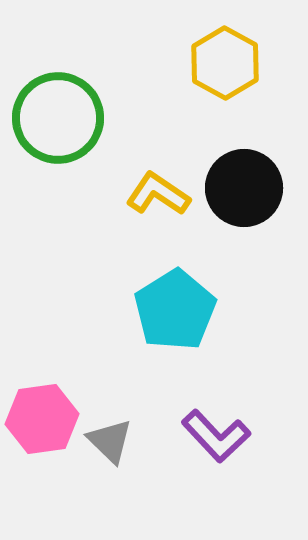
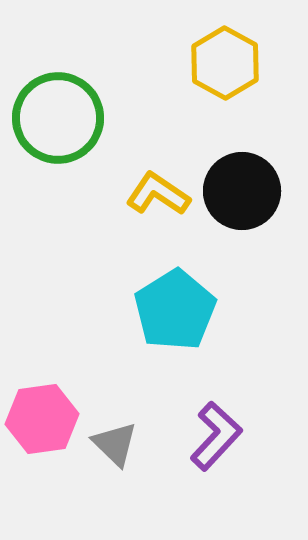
black circle: moved 2 px left, 3 px down
purple L-shape: rotated 94 degrees counterclockwise
gray triangle: moved 5 px right, 3 px down
